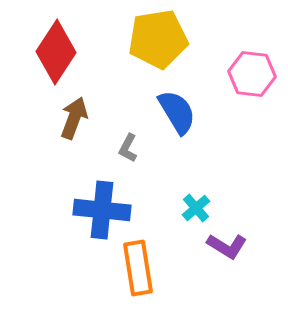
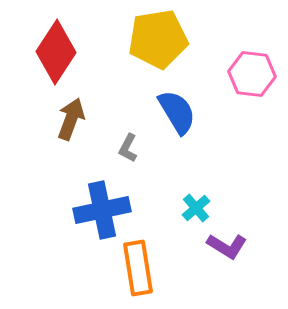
brown arrow: moved 3 px left, 1 px down
blue cross: rotated 18 degrees counterclockwise
